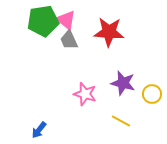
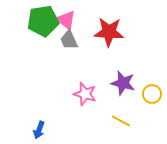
blue arrow: rotated 18 degrees counterclockwise
